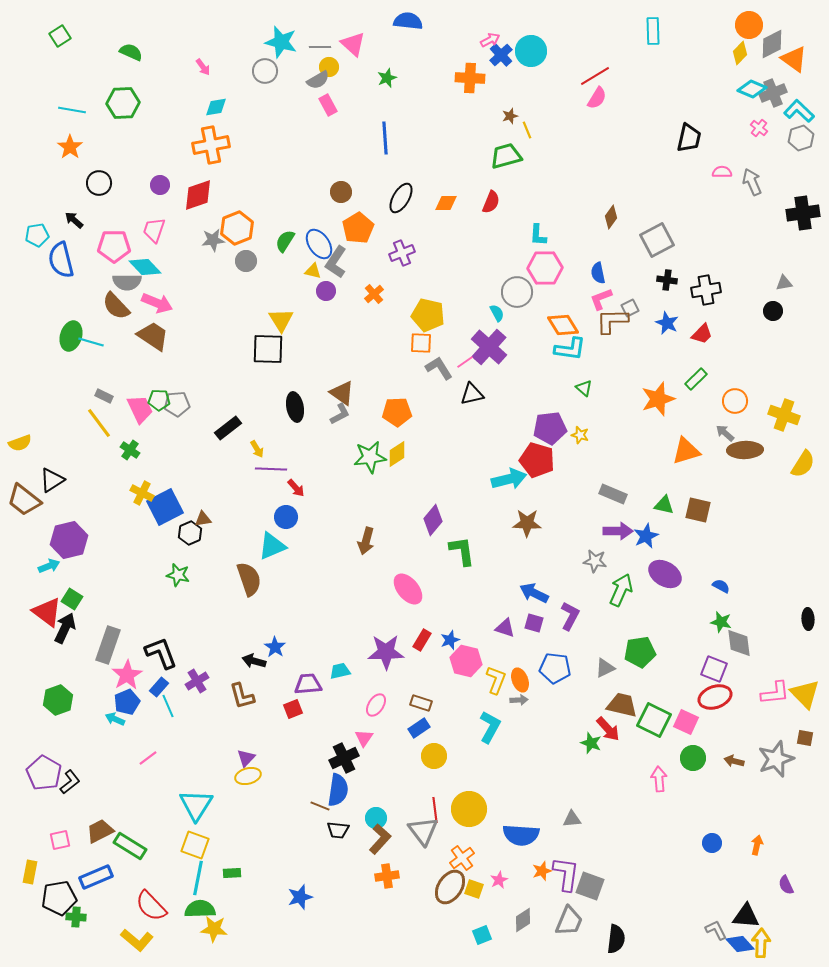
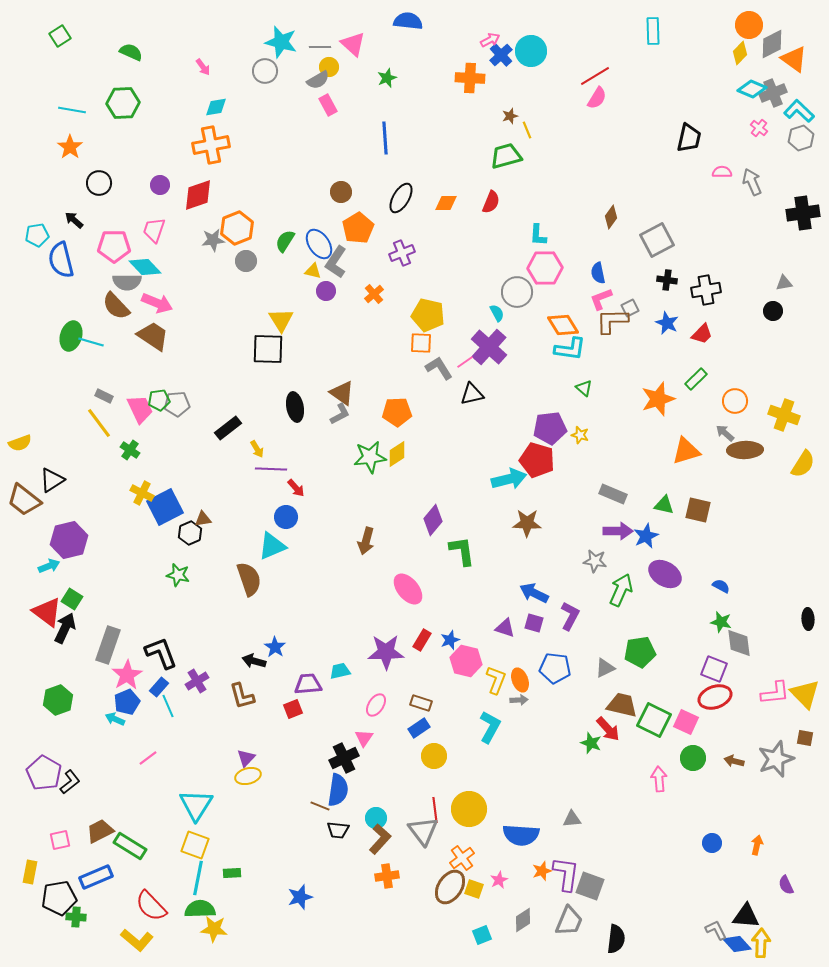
green pentagon at (159, 400): rotated 10 degrees counterclockwise
blue diamond at (740, 944): moved 3 px left
